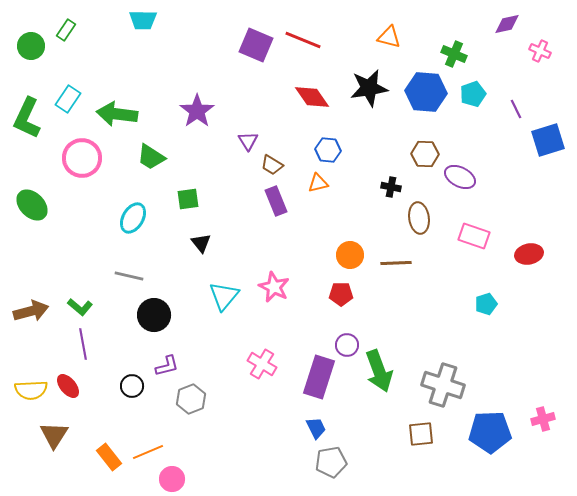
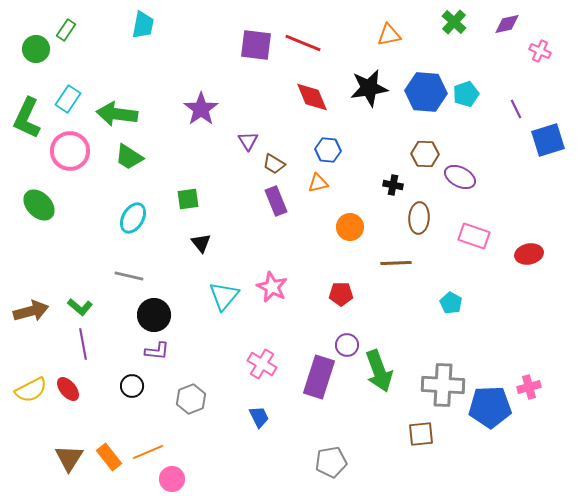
cyan trapezoid at (143, 20): moved 5 px down; rotated 80 degrees counterclockwise
orange triangle at (389, 37): moved 2 px up; rotated 25 degrees counterclockwise
red line at (303, 40): moved 3 px down
purple square at (256, 45): rotated 16 degrees counterclockwise
green circle at (31, 46): moved 5 px right, 3 px down
green cross at (454, 54): moved 32 px up; rotated 20 degrees clockwise
cyan pentagon at (473, 94): moved 7 px left
red diamond at (312, 97): rotated 12 degrees clockwise
purple star at (197, 111): moved 4 px right, 2 px up
green trapezoid at (151, 157): moved 22 px left
pink circle at (82, 158): moved 12 px left, 7 px up
brown trapezoid at (272, 165): moved 2 px right, 1 px up
black cross at (391, 187): moved 2 px right, 2 px up
green ellipse at (32, 205): moved 7 px right
brown ellipse at (419, 218): rotated 12 degrees clockwise
orange circle at (350, 255): moved 28 px up
pink star at (274, 287): moved 2 px left
cyan pentagon at (486, 304): moved 35 px left, 1 px up; rotated 25 degrees counterclockwise
purple L-shape at (167, 366): moved 10 px left, 15 px up; rotated 20 degrees clockwise
gray cross at (443, 385): rotated 15 degrees counterclockwise
red ellipse at (68, 386): moved 3 px down
yellow semicircle at (31, 390): rotated 24 degrees counterclockwise
pink cross at (543, 419): moved 14 px left, 32 px up
blue trapezoid at (316, 428): moved 57 px left, 11 px up
blue pentagon at (490, 432): moved 25 px up
brown triangle at (54, 435): moved 15 px right, 23 px down
